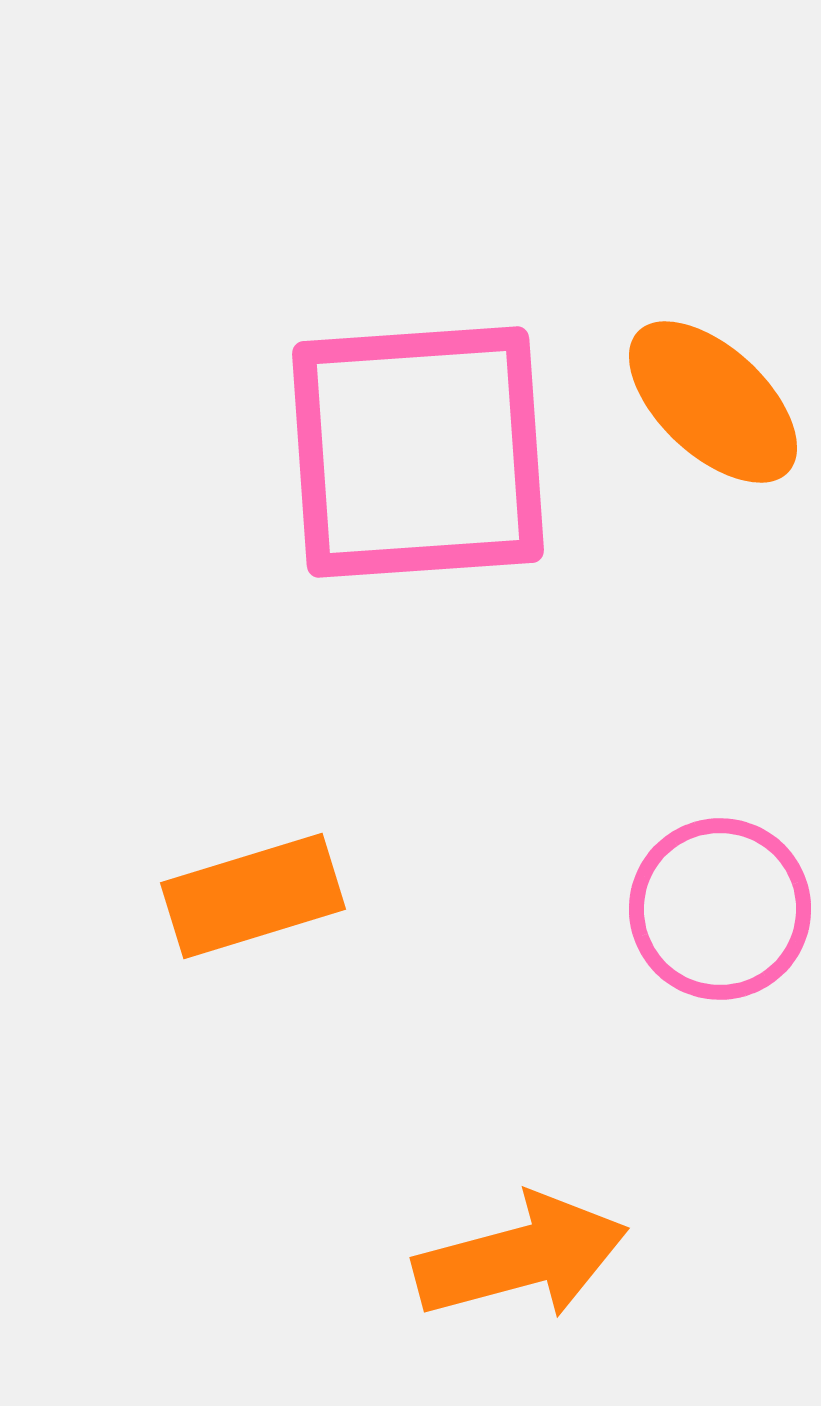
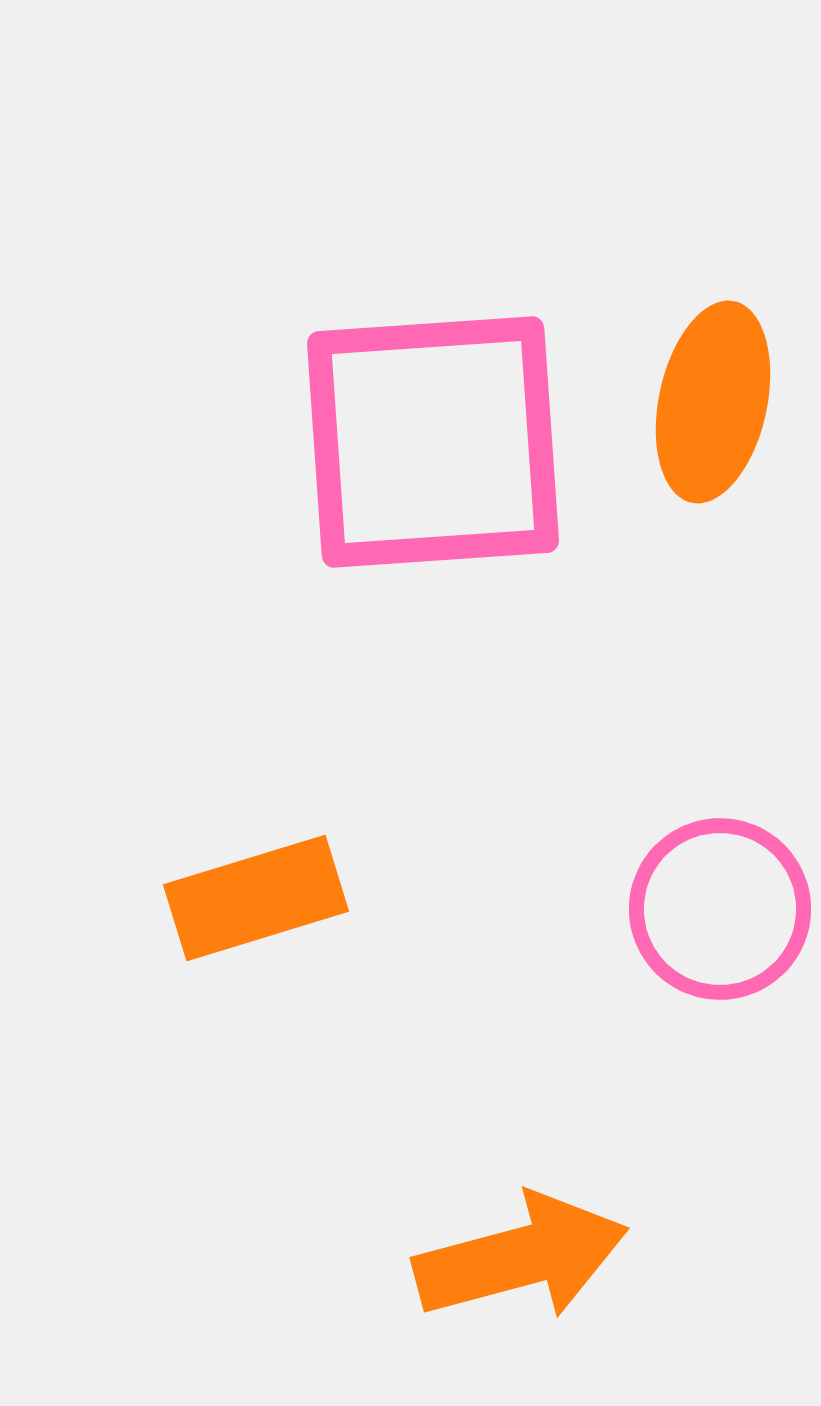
orange ellipse: rotated 59 degrees clockwise
pink square: moved 15 px right, 10 px up
orange rectangle: moved 3 px right, 2 px down
